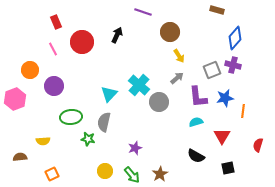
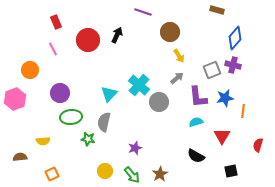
red circle: moved 6 px right, 2 px up
purple circle: moved 6 px right, 7 px down
black square: moved 3 px right, 3 px down
